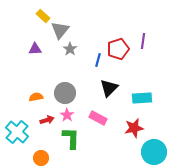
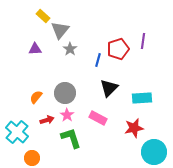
orange semicircle: rotated 40 degrees counterclockwise
green L-shape: rotated 20 degrees counterclockwise
orange circle: moved 9 px left
